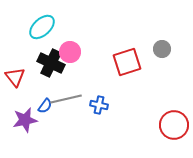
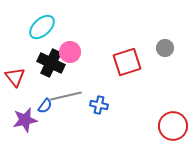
gray circle: moved 3 px right, 1 px up
gray line: moved 3 px up
red circle: moved 1 px left, 1 px down
